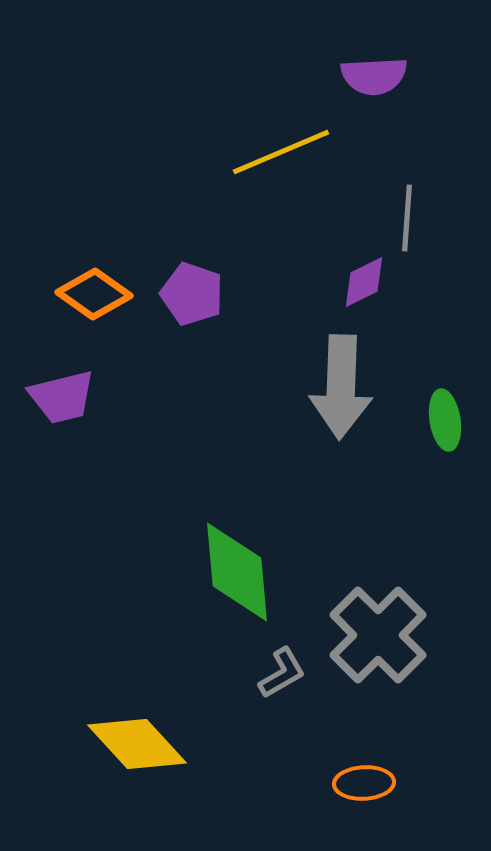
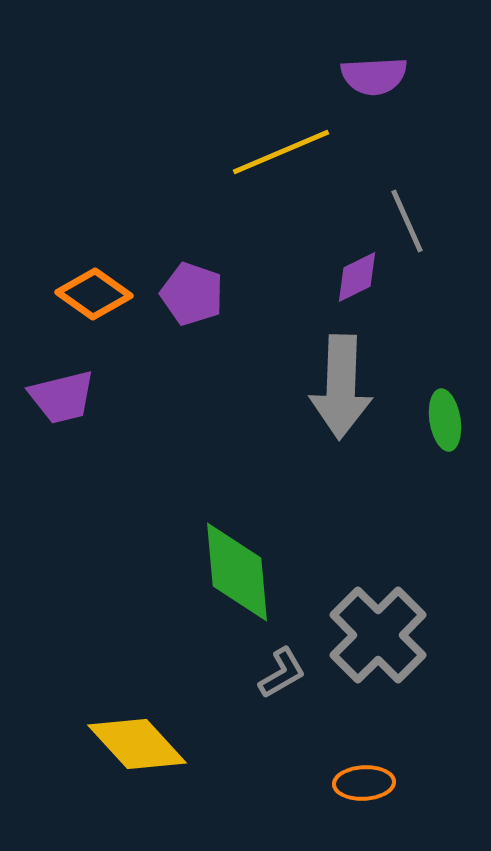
gray line: moved 3 px down; rotated 28 degrees counterclockwise
purple diamond: moved 7 px left, 5 px up
